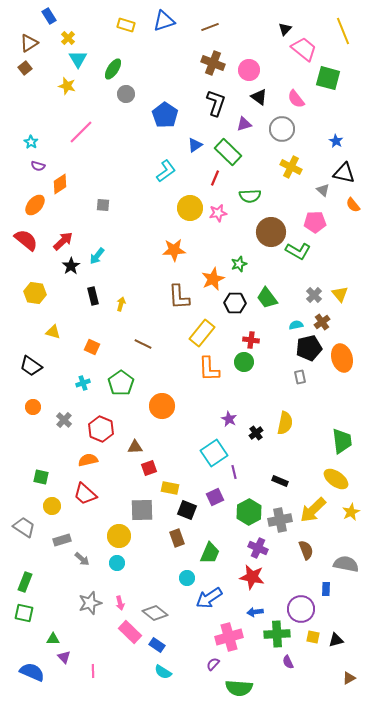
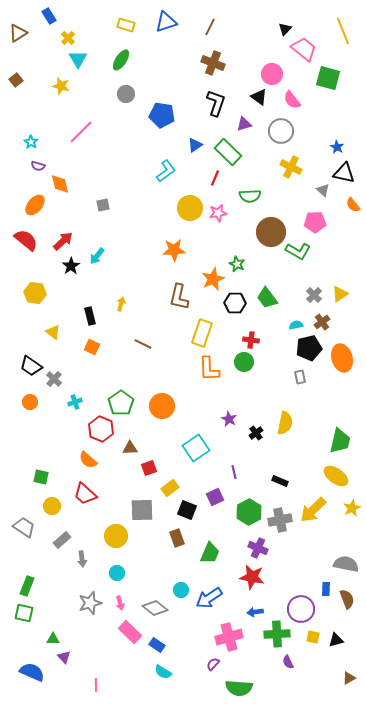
blue triangle at (164, 21): moved 2 px right, 1 px down
brown line at (210, 27): rotated 42 degrees counterclockwise
brown triangle at (29, 43): moved 11 px left, 10 px up
brown square at (25, 68): moved 9 px left, 12 px down
green ellipse at (113, 69): moved 8 px right, 9 px up
pink circle at (249, 70): moved 23 px right, 4 px down
yellow star at (67, 86): moved 6 px left
pink semicircle at (296, 99): moved 4 px left, 1 px down
blue pentagon at (165, 115): moved 3 px left; rotated 25 degrees counterclockwise
gray circle at (282, 129): moved 1 px left, 2 px down
blue star at (336, 141): moved 1 px right, 6 px down
orange diamond at (60, 184): rotated 70 degrees counterclockwise
gray square at (103, 205): rotated 16 degrees counterclockwise
green star at (239, 264): moved 2 px left; rotated 28 degrees counterclockwise
yellow triangle at (340, 294): rotated 36 degrees clockwise
black rectangle at (93, 296): moved 3 px left, 20 px down
brown L-shape at (179, 297): rotated 16 degrees clockwise
yellow triangle at (53, 332): rotated 21 degrees clockwise
yellow rectangle at (202, 333): rotated 20 degrees counterclockwise
cyan cross at (83, 383): moved 8 px left, 19 px down
green pentagon at (121, 383): moved 20 px down
orange circle at (33, 407): moved 3 px left, 5 px up
gray cross at (64, 420): moved 10 px left, 41 px up
green trapezoid at (342, 441): moved 2 px left; rotated 20 degrees clockwise
brown triangle at (135, 447): moved 5 px left, 1 px down
cyan square at (214, 453): moved 18 px left, 5 px up
orange semicircle at (88, 460): rotated 126 degrees counterclockwise
yellow ellipse at (336, 479): moved 3 px up
yellow rectangle at (170, 488): rotated 48 degrees counterclockwise
yellow star at (351, 512): moved 1 px right, 4 px up
yellow circle at (119, 536): moved 3 px left
gray rectangle at (62, 540): rotated 24 degrees counterclockwise
brown semicircle at (306, 550): moved 41 px right, 49 px down
gray arrow at (82, 559): rotated 42 degrees clockwise
cyan circle at (117, 563): moved 10 px down
cyan circle at (187, 578): moved 6 px left, 12 px down
green rectangle at (25, 582): moved 2 px right, 4 px down
gray diamond at (155, 613): moved 5 px up
pink line at (93, 671): moved 3 px right, 14 px down
